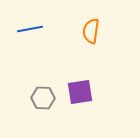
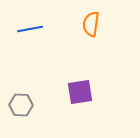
orange semicircle: moved 7 px up
gray hexagon: moved 22 px left, 7 px down
